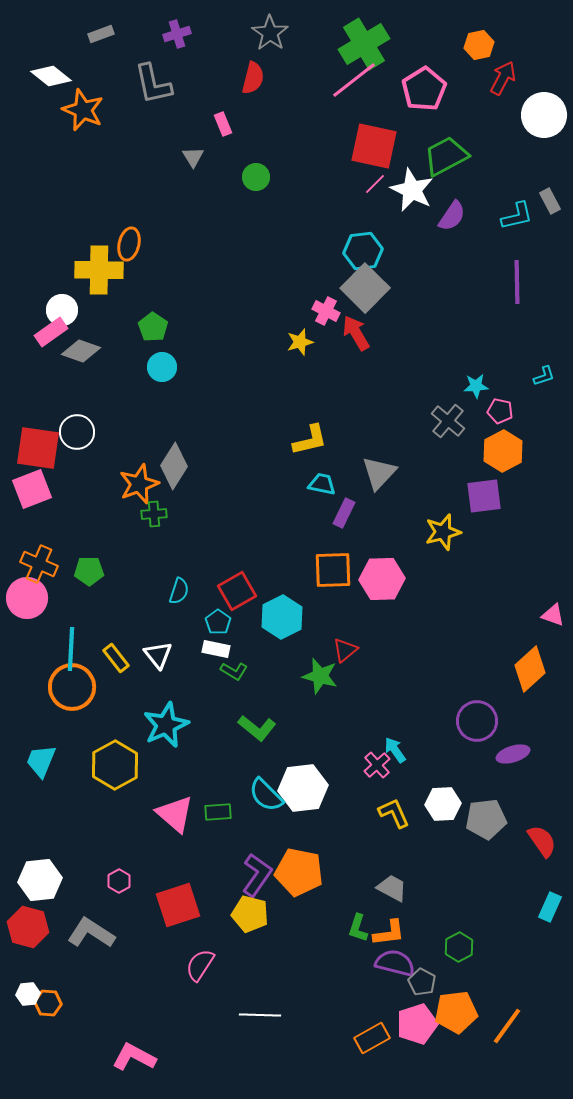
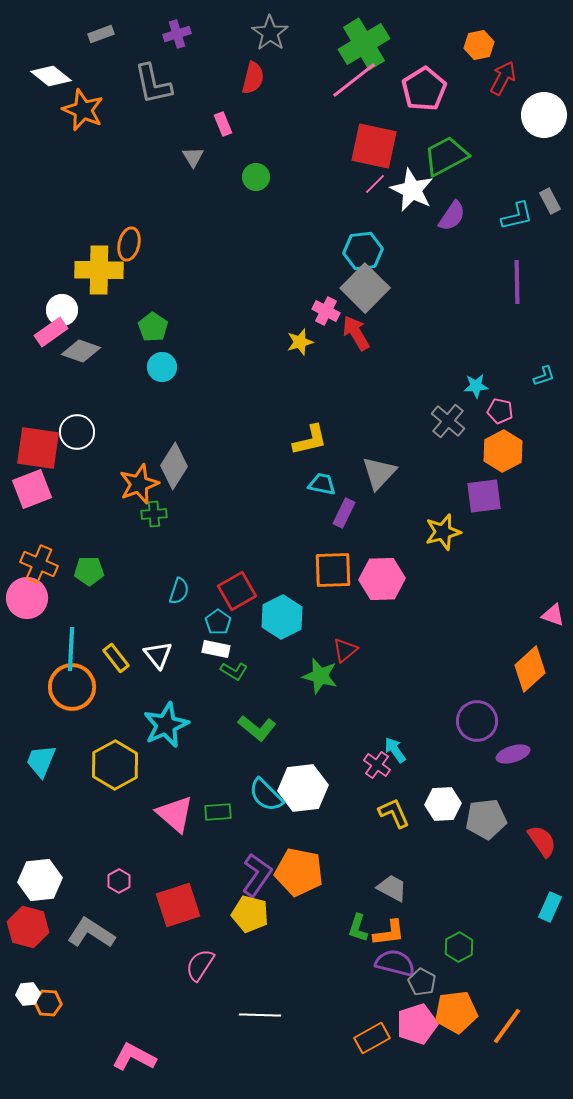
pink cross at (377, 765): rotated 12 degrees counterclockwise
